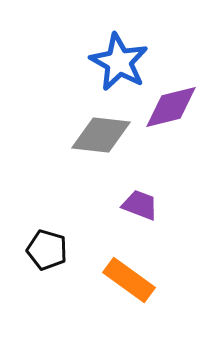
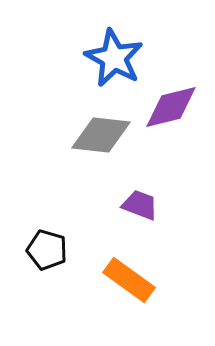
blue star: moved 5 px left, 4 px up
